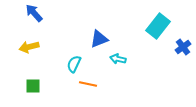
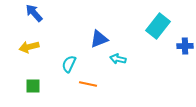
blue cross: moved 2 px right, 1 px up; rotated 35 degrees clockwise
cyan semicircle: moved 5 px left
